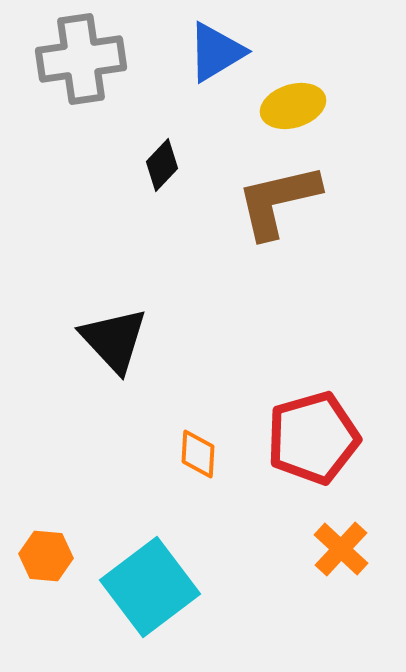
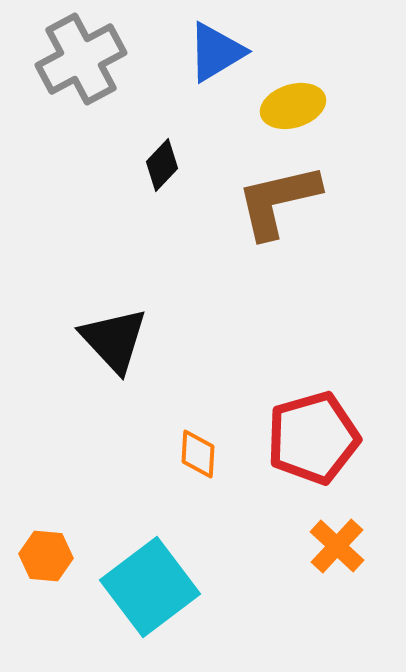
gray cross: rotated 20 degrees counterclockwise
orange cross: moved 4 px left, 3 px up
